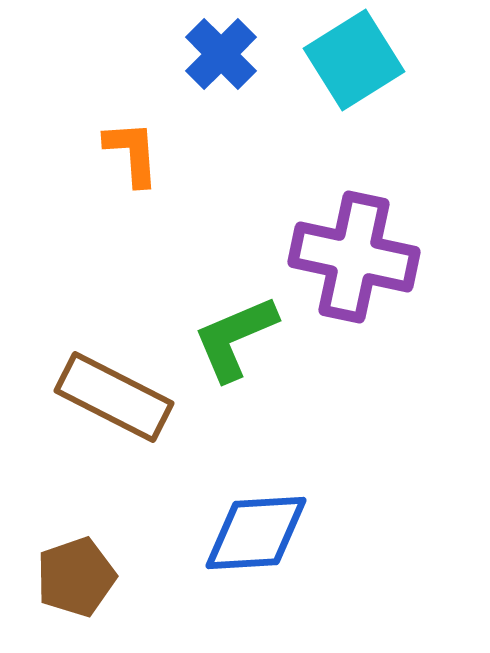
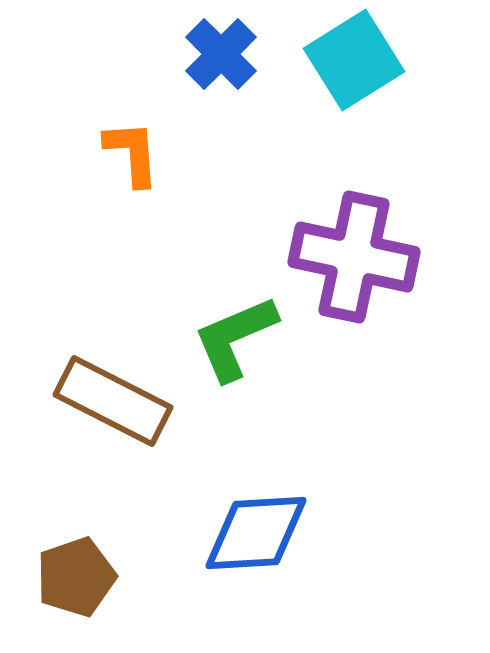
brown rectangle: moved 1 px left, 4 px down
